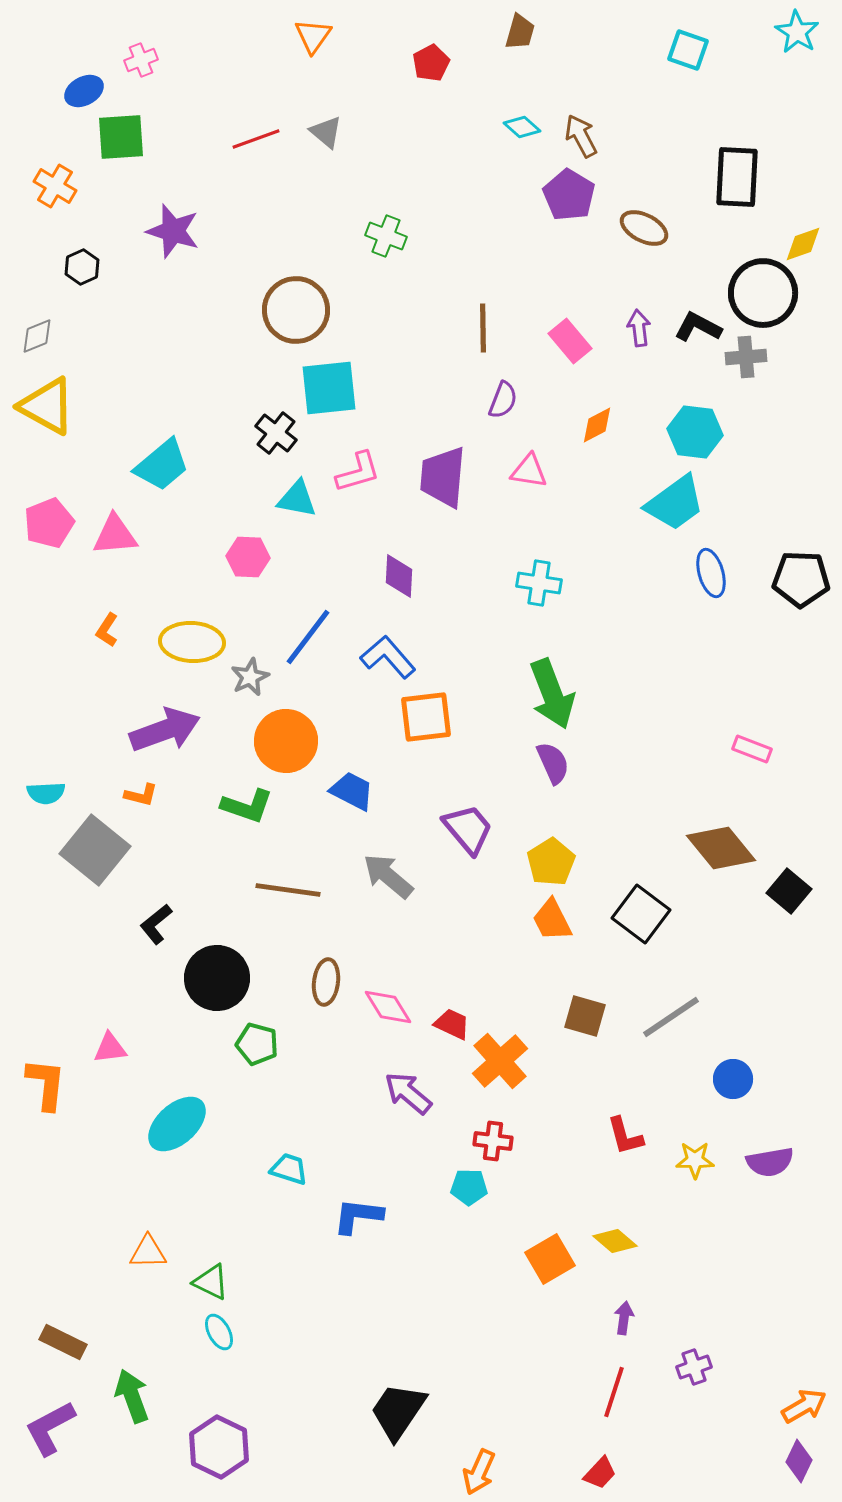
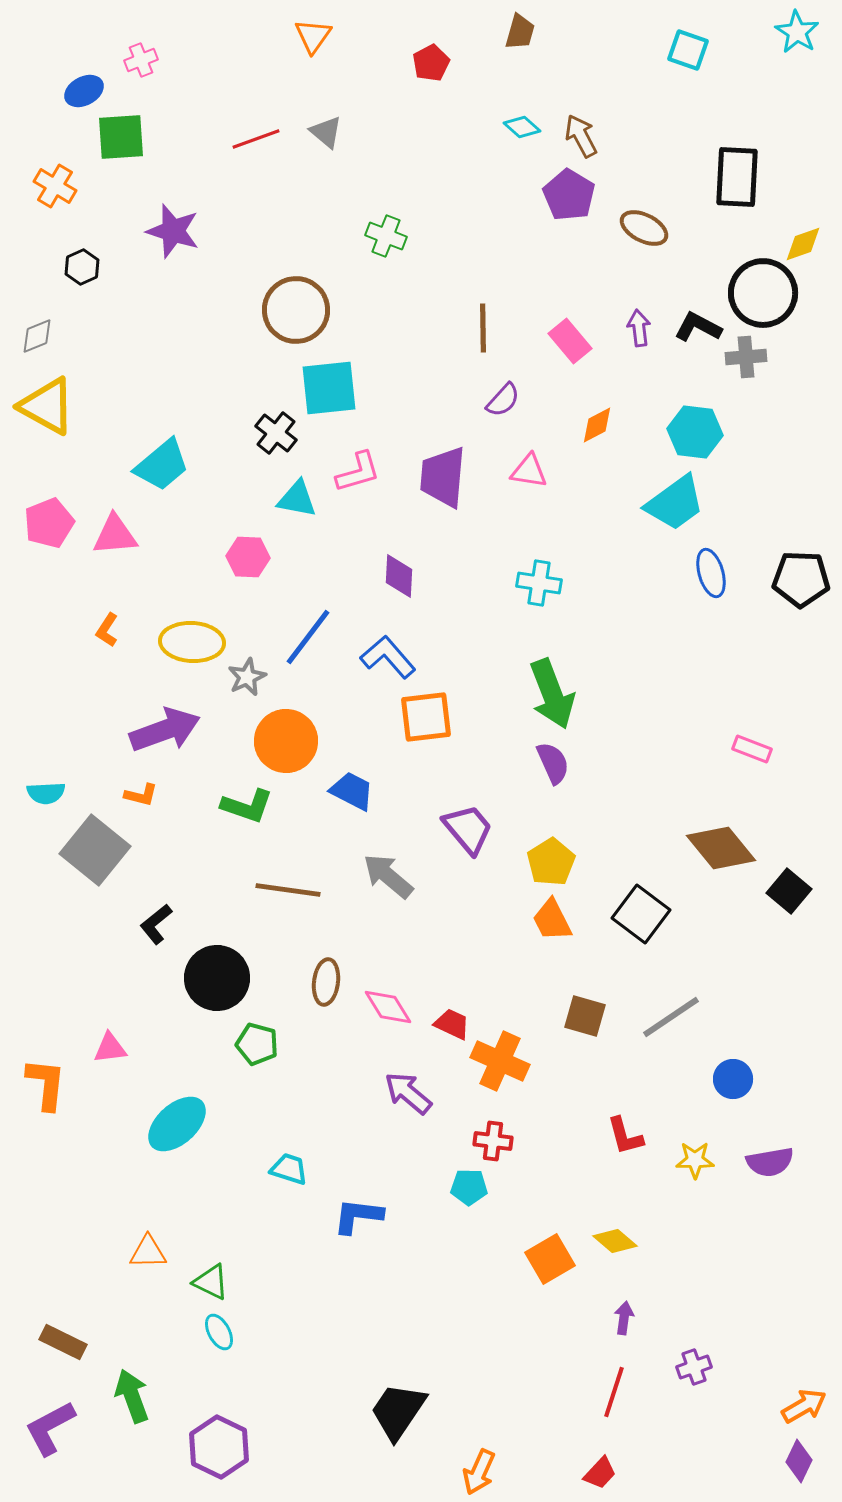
purple semicircle at (503, 400): rotated 21 degrees clockwise
gray star at (250, 677): moved 3 px left
orange cross at (500, 1061): rotated 24 degrees counterclockwise
